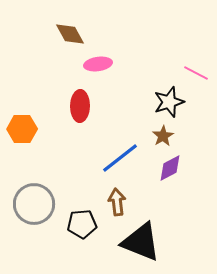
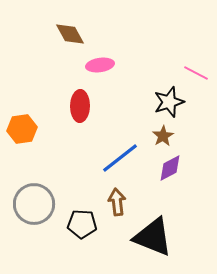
pink ellipse: moved 2 px right, 1 px down
orange hexagon: rotated 8 degrees counterclockwise
black pentagon: rotated 8 degrees clockwise
black triangle: moved 12 px right, 5 px up
